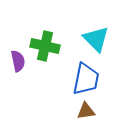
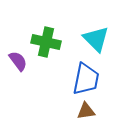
green cross: moved 1 px right, 4 px up
purple semicircle: rotated 25 degrees counterclockwise
